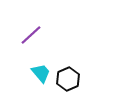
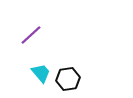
black hexagon: rotated 15 degrees clockwise
